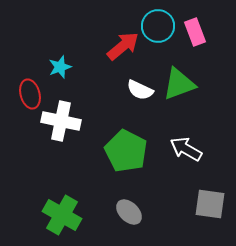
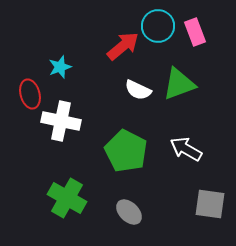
white semicircle: moved 2 px left
green cross: moved 5 px right, 17 px up
